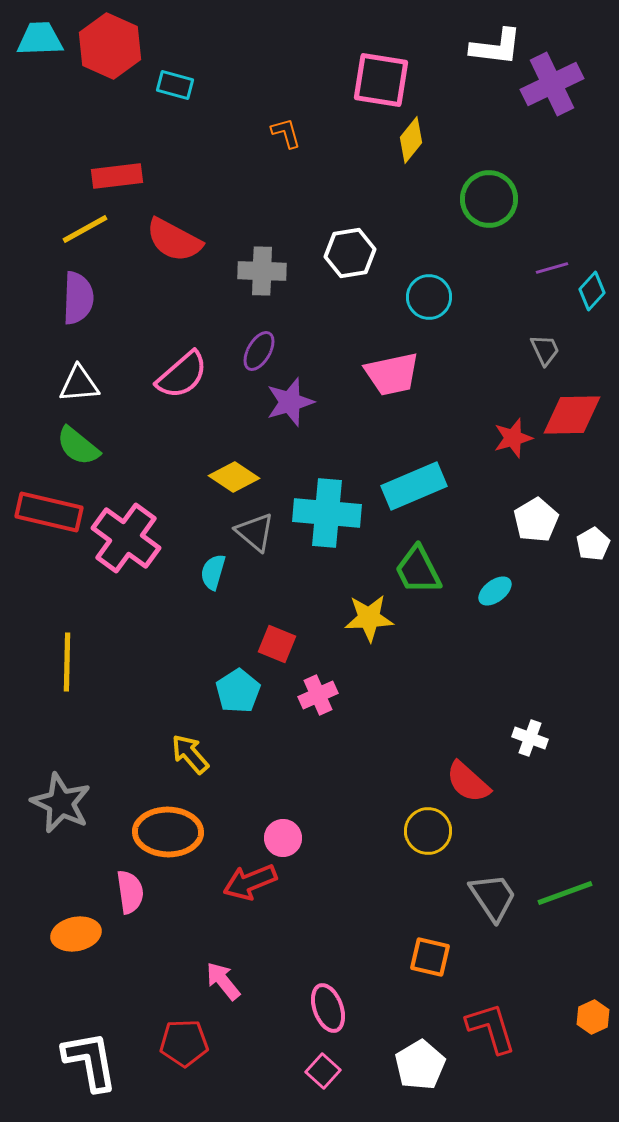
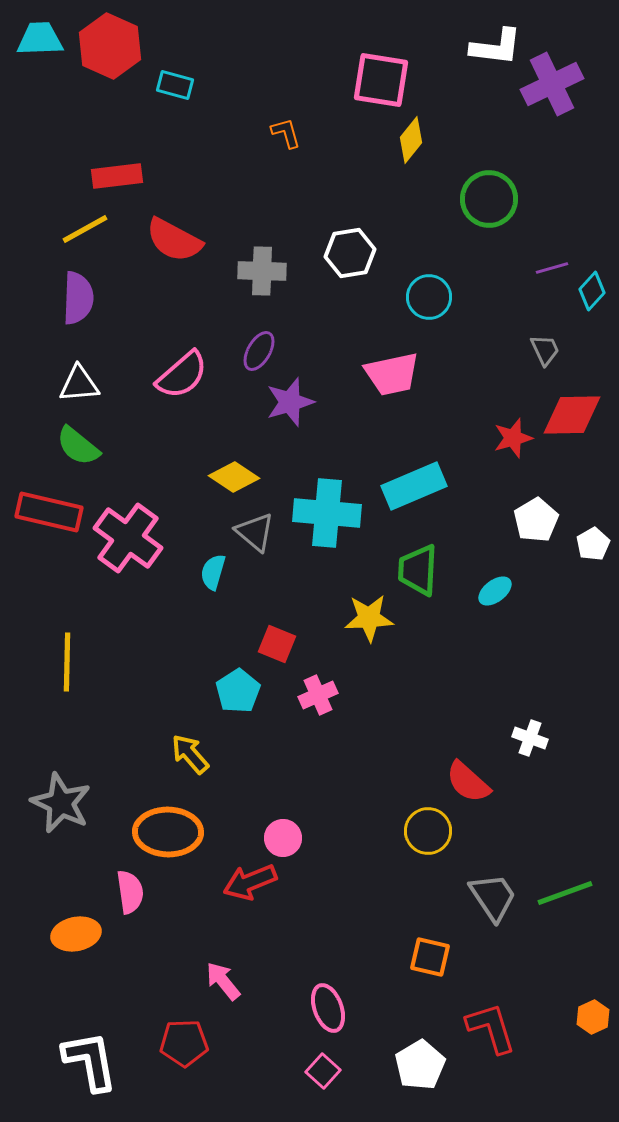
pink cross at (126, 538): moved 2 px right
green trapezoid at (418, 570): rotated 30 degrees clockwise
